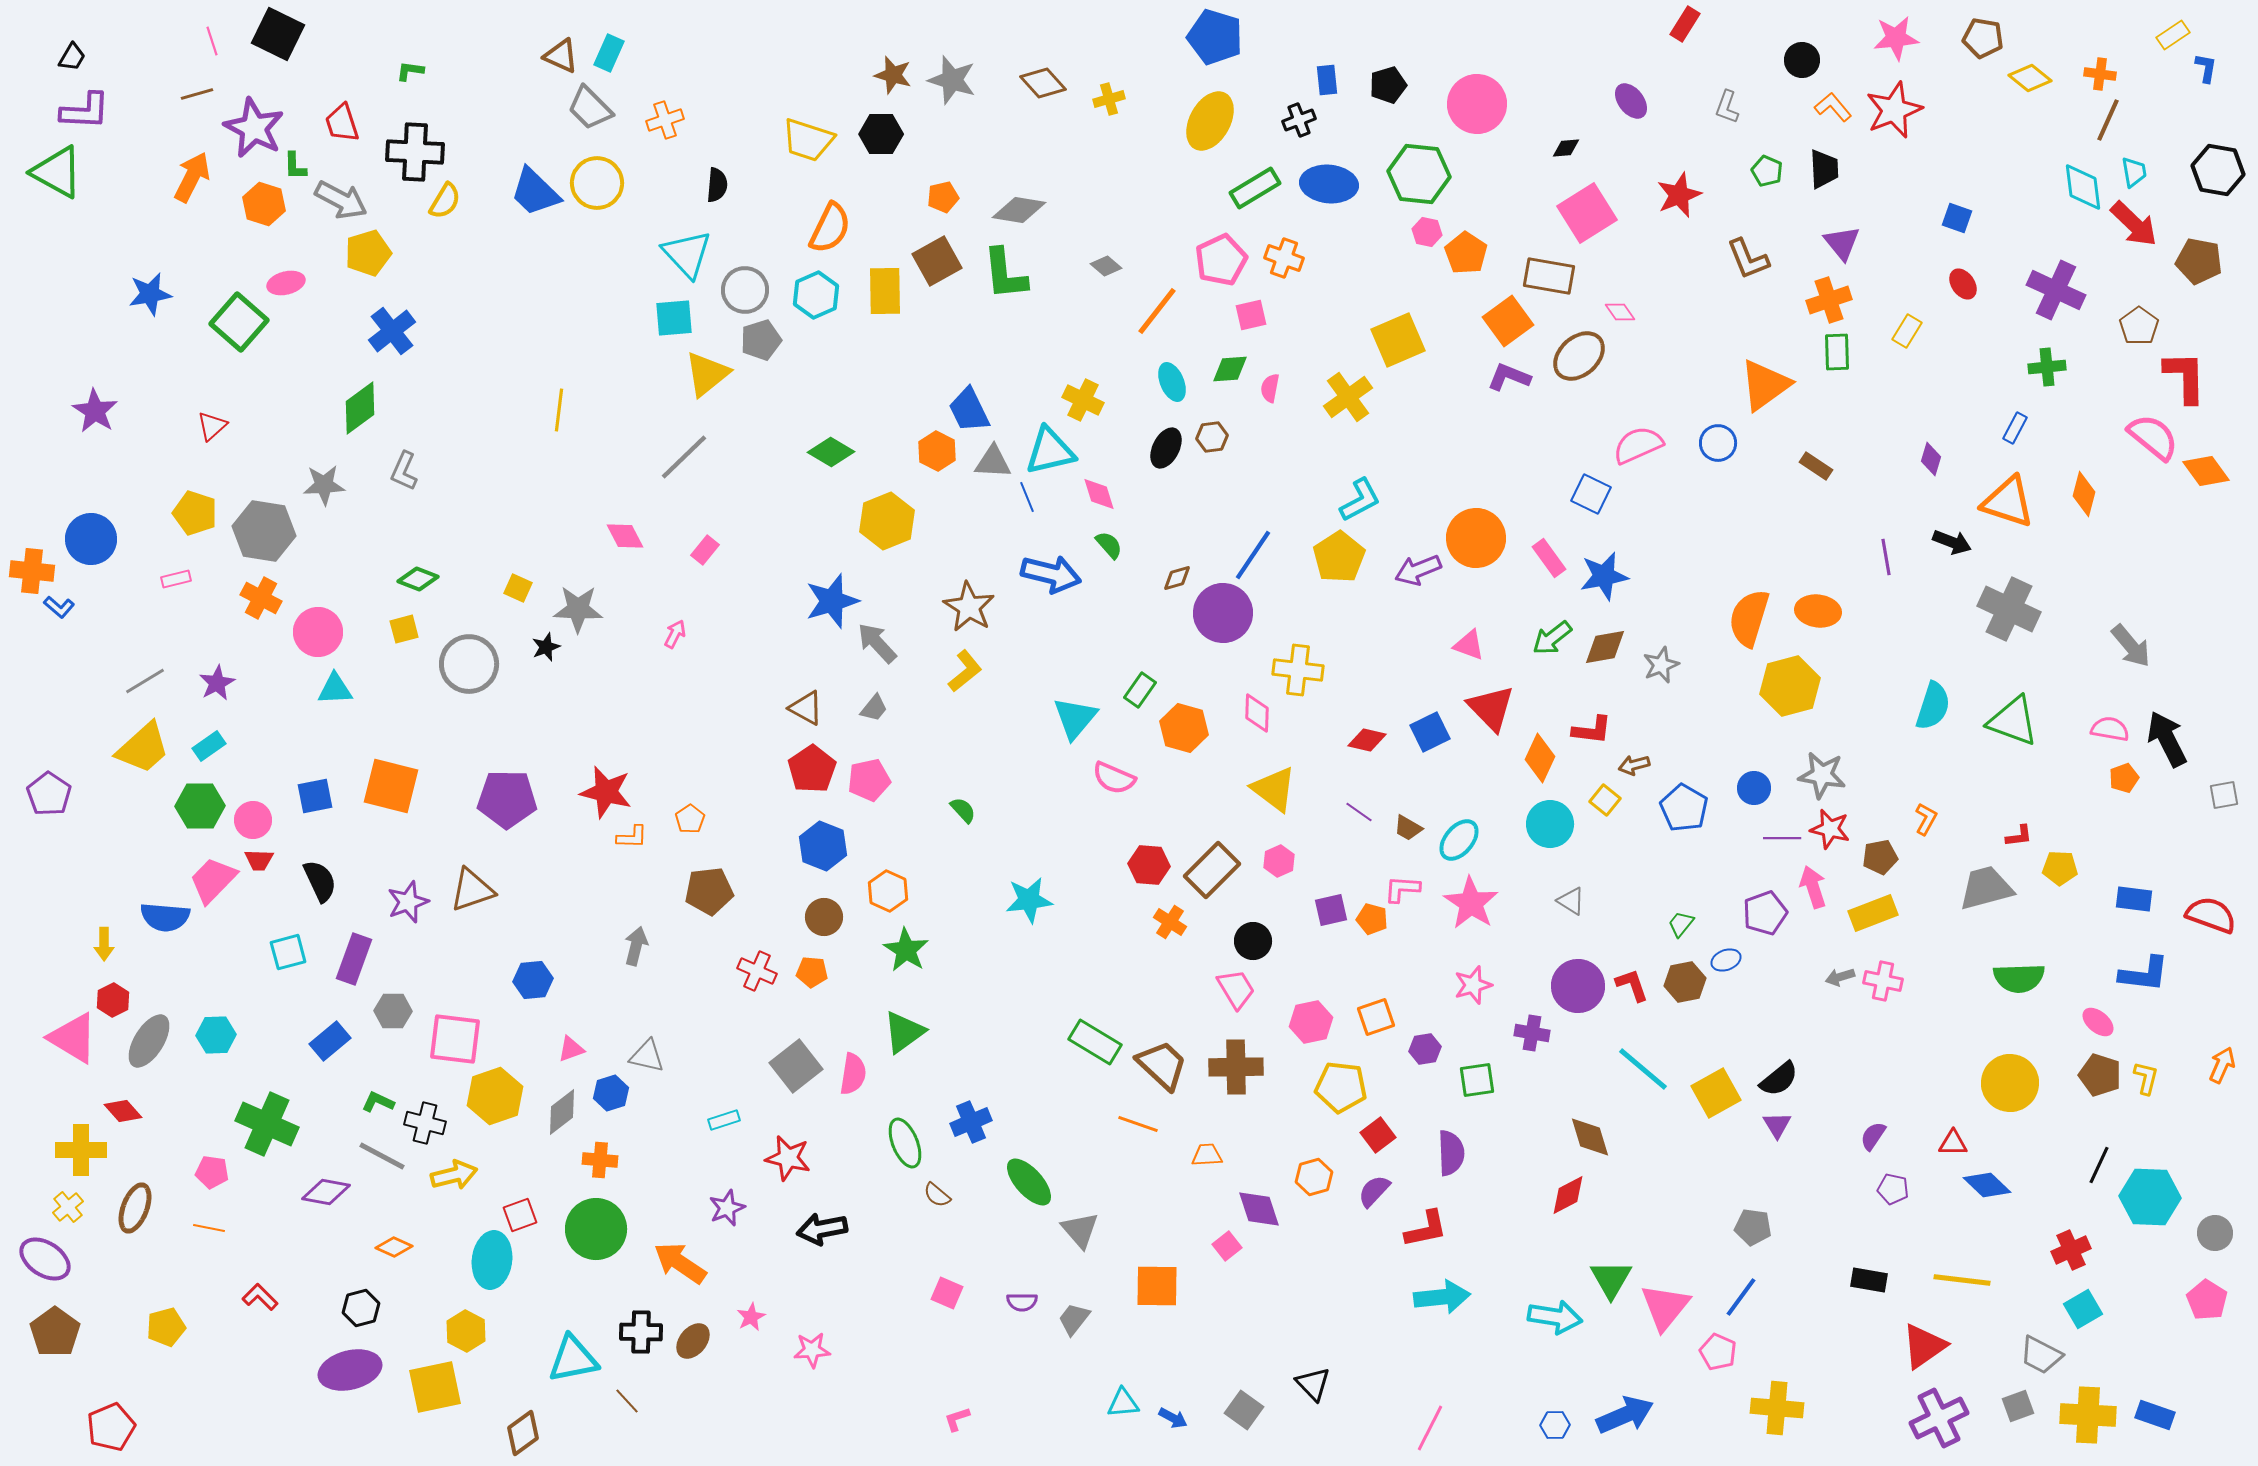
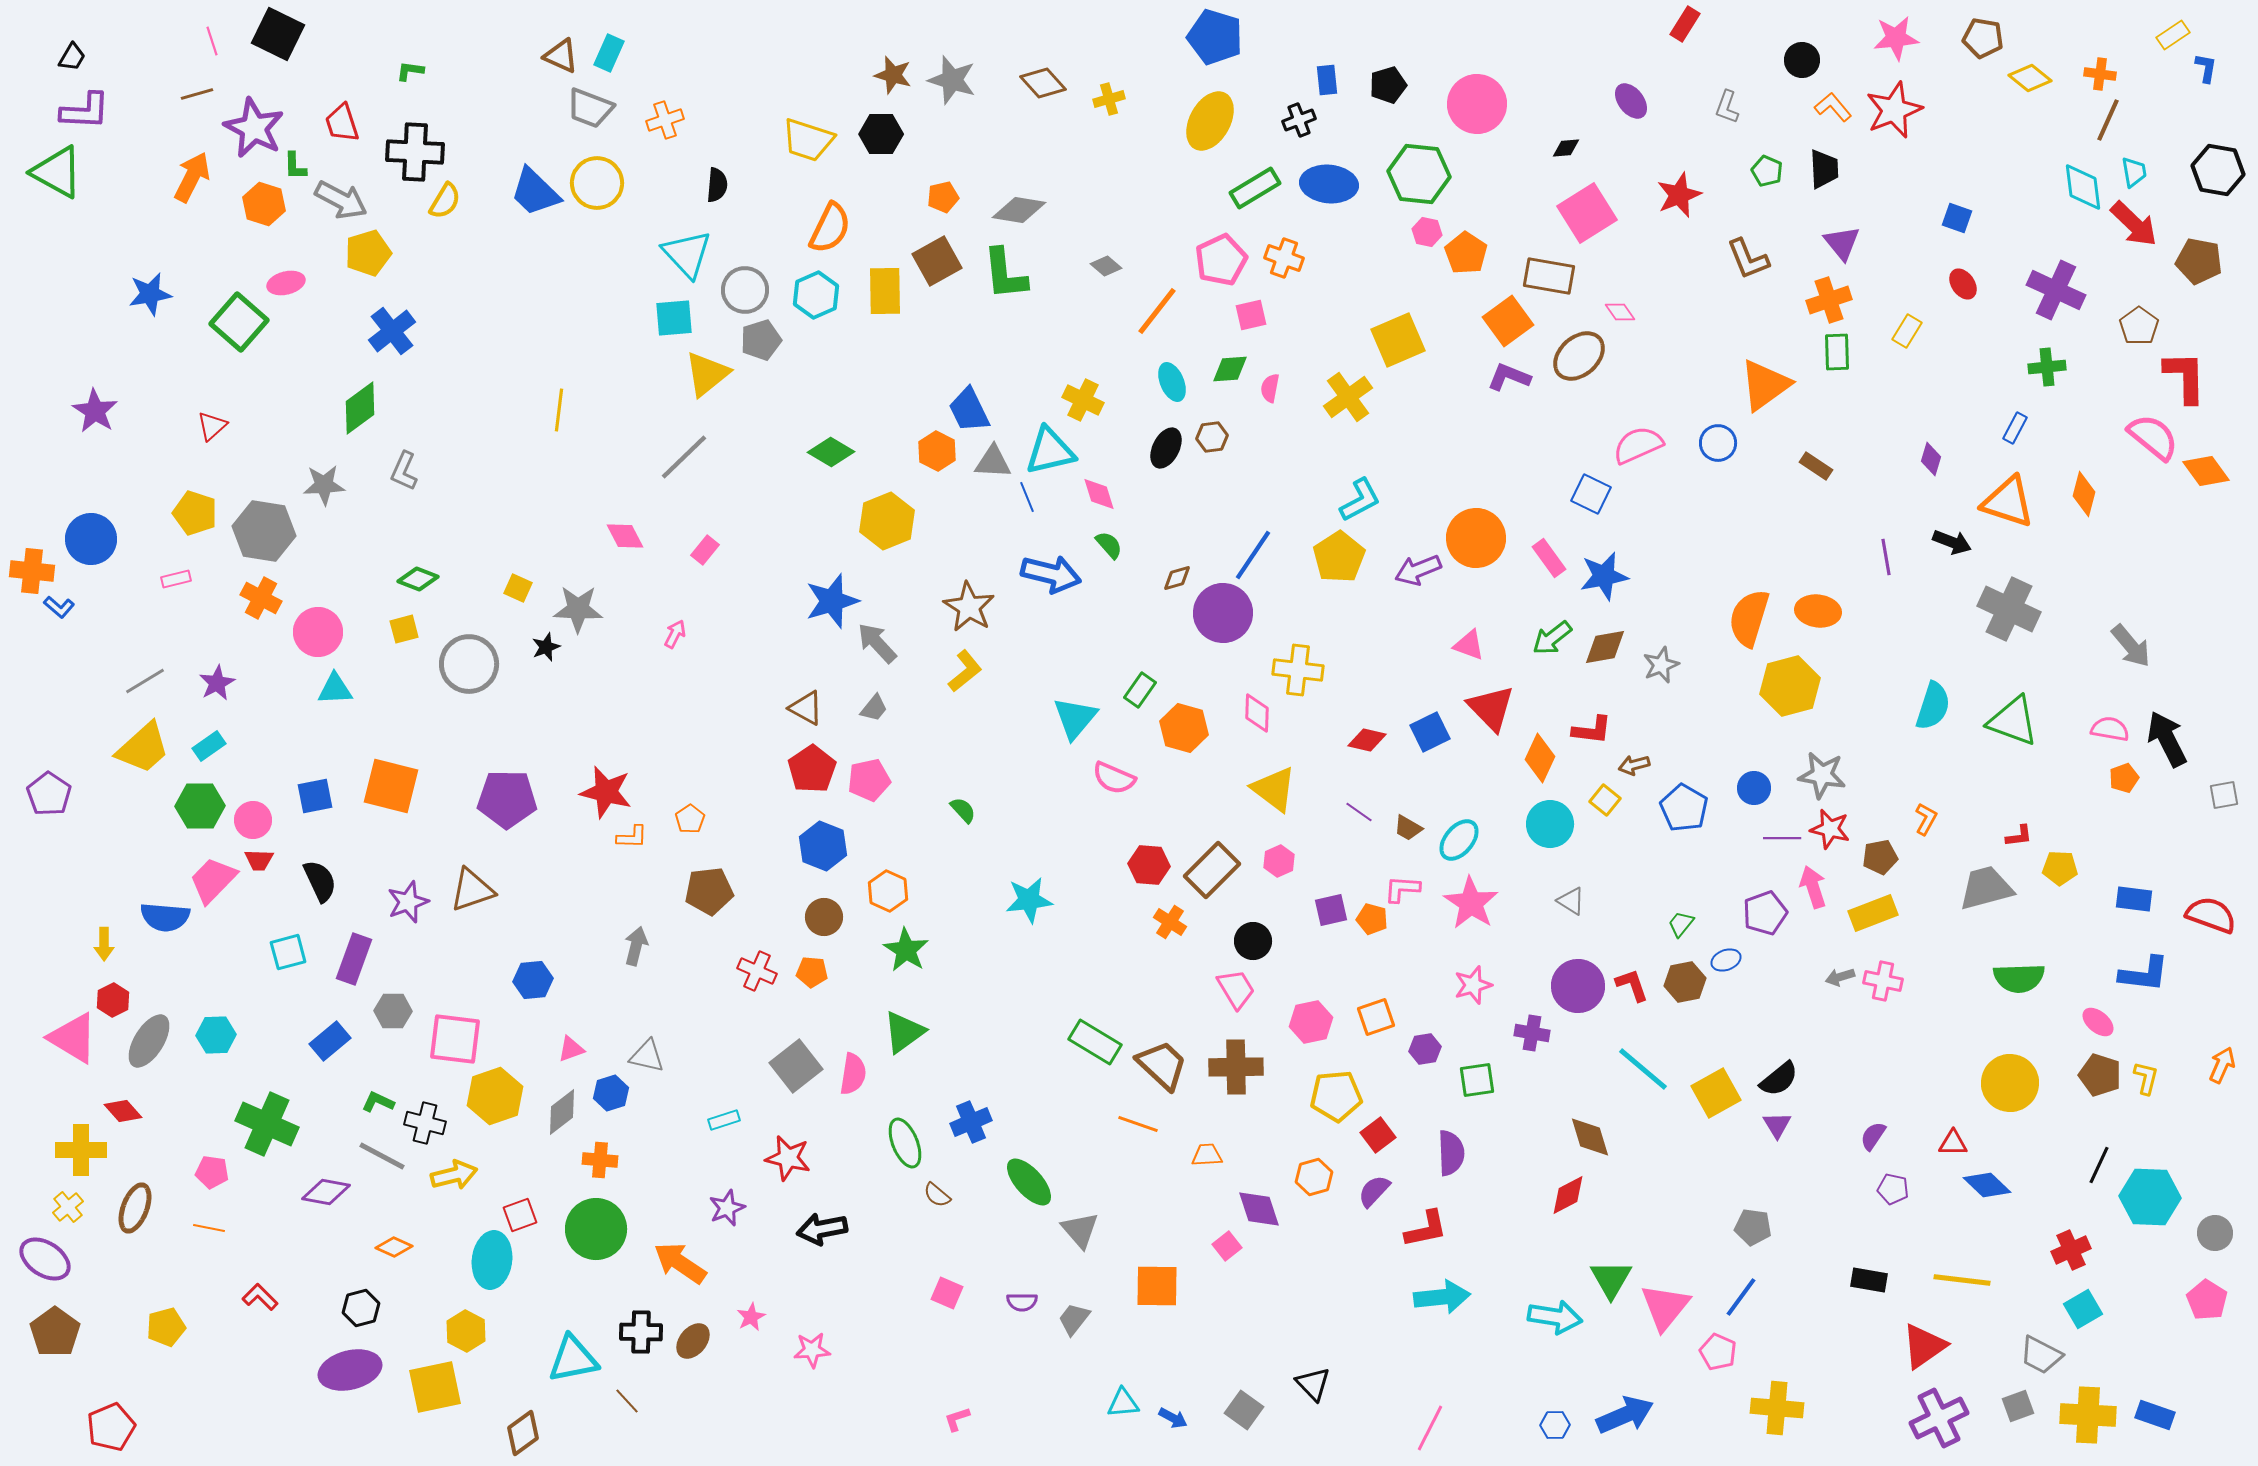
gray trapezoid at (590, 108): rotated 24 degrees counterclockwise
yellow pentagon at (1341, 1087): moved 5 px left, 9 px down; rotated 12 degrees counterclockwise
